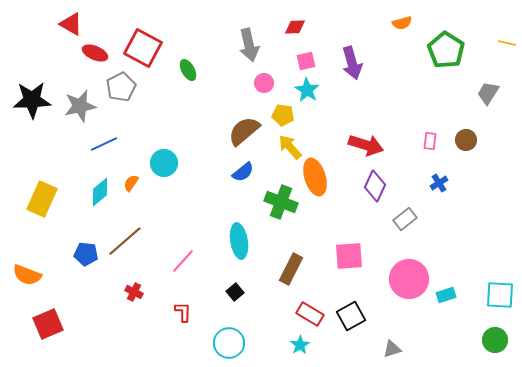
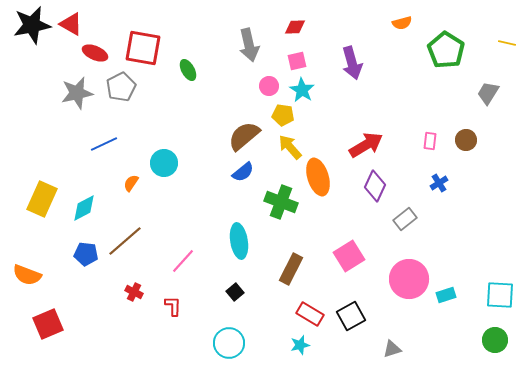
red square at (143, 48): rotated 18 degrees counterclockwise
pink square at (306, 61): moved 9 px left
pink circle at (264, 83): moved 5 px right, 3 px down
cyan star at (307, 90): moved 5 px left
black star at (32, 100): moved 75 px up; rotated 9 degrees counterclockwise
gray star at (80, 106): moved 3 px left, 13 px up
brown semicircle at (244, 131): moved 5 px down
red arrow at (366, 145): rotated 48 degrees counterclockwise
orange ellipse at (315, 177): moved 3 px right
cyan diamond at (100, 192): moved 16 px left, 16 px down; rotated 12 degrees clockwise
pink square at (349, 256): rotated 28 degrees counterclockwise
red L-shape at (183, 312): moved 10 px left, 6 px up
cyan star at (300, 345): rotated 18 degrees clockwise
